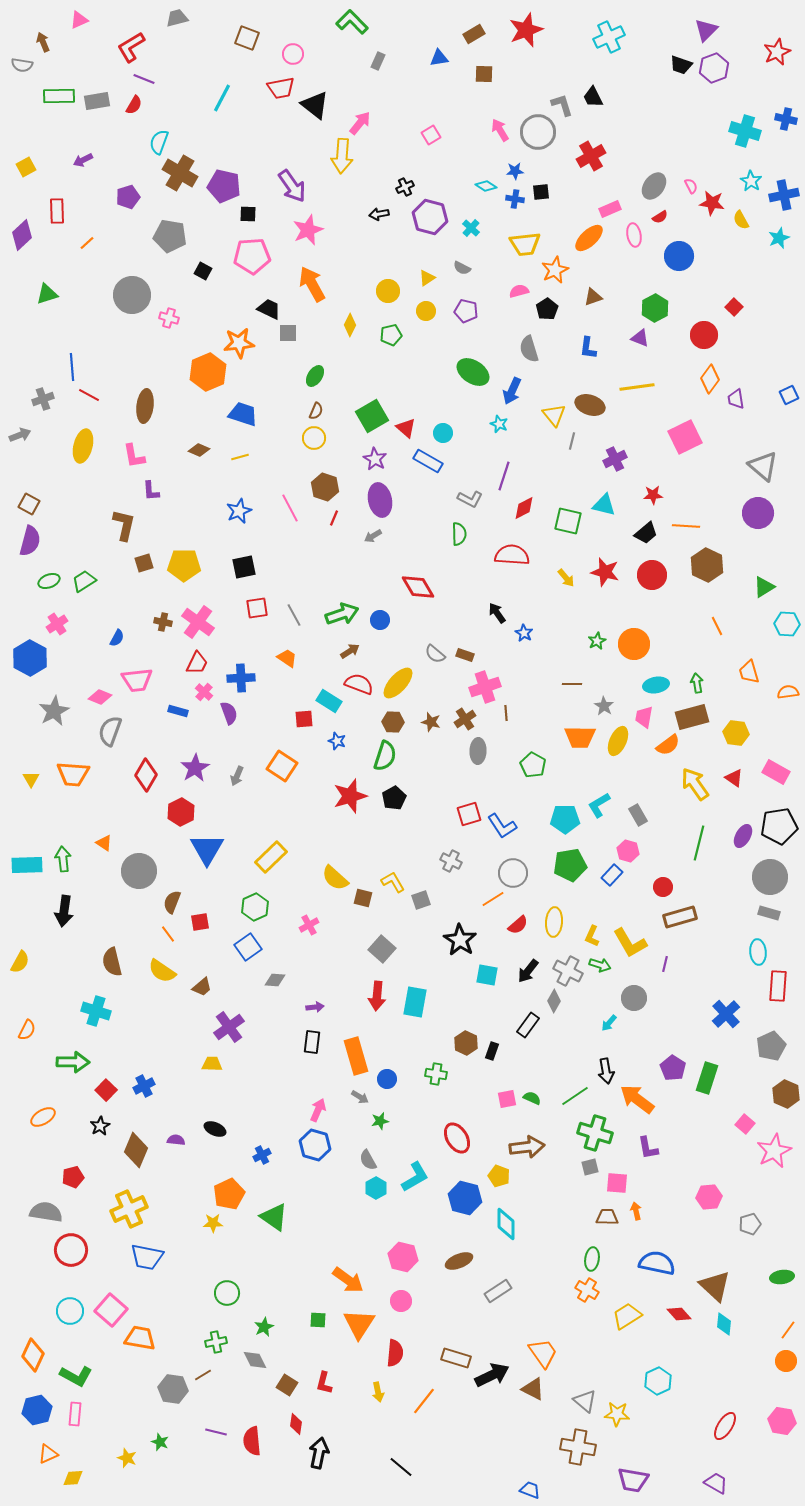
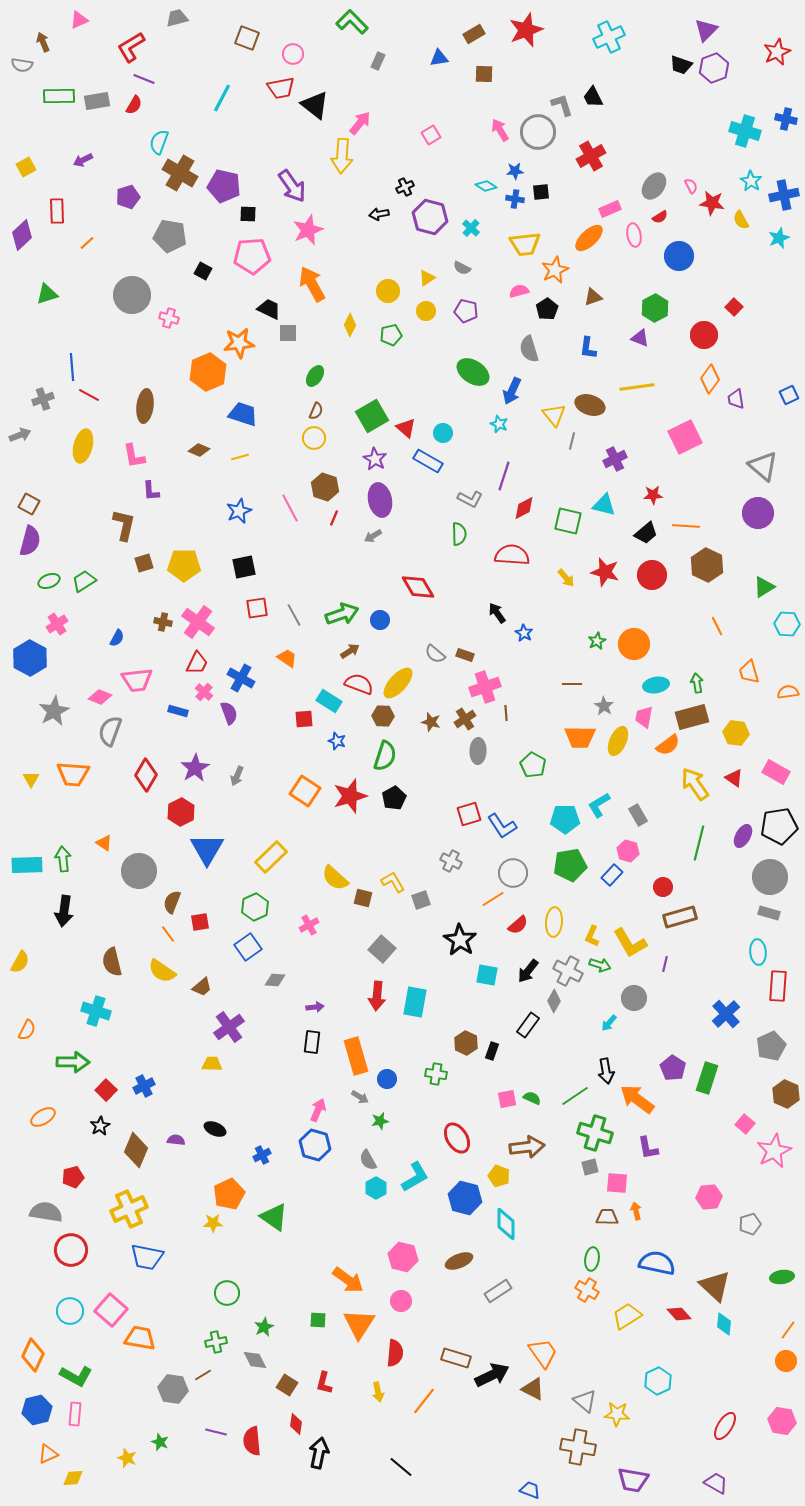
blue cross at (241, 678): rotated 32 degrees clockwise
brown hexagon at (393, 722): moved 10 px left, 6 px up
orange square at (282, 766): moved 23 px right, 25 px down
